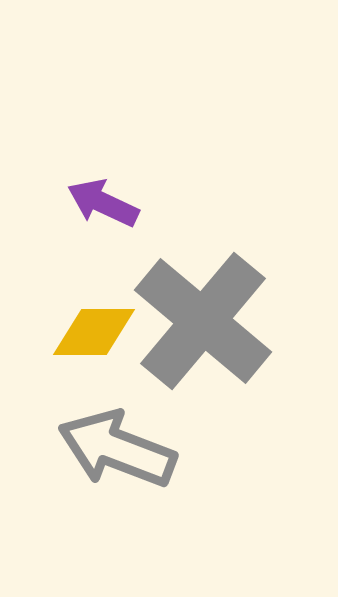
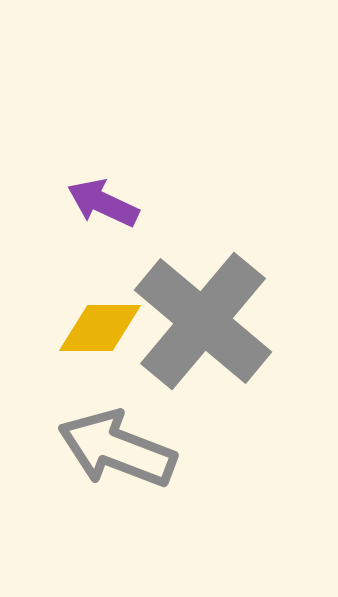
yellow diamond: moved 6 px right, 4 px up
